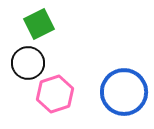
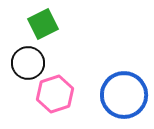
green square: moved 4 px right
blue circle: moved 3 px down
